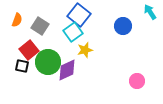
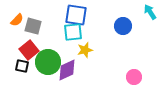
blue square: moved 3 px left; rotated 30 degrees counterclockwise
orange semicircle: rotated 24 degrees clockwise
gray square: moved 7 px left; rotated 18 degrees counterclockwise
cyan square: rotated 30 degrees clockwise
pink circle: moved 3 px left, 4 px up
